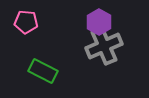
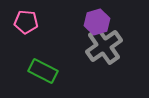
purple hexagon: moved 2 px left; rotated 15 degrees clockwise
gray cross: rotated 12 degrees counterclockwise
